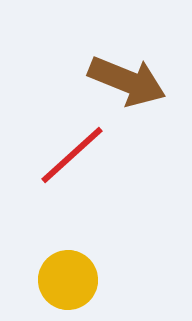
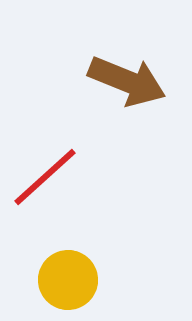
red line: moved 27 px left, 22 px down
